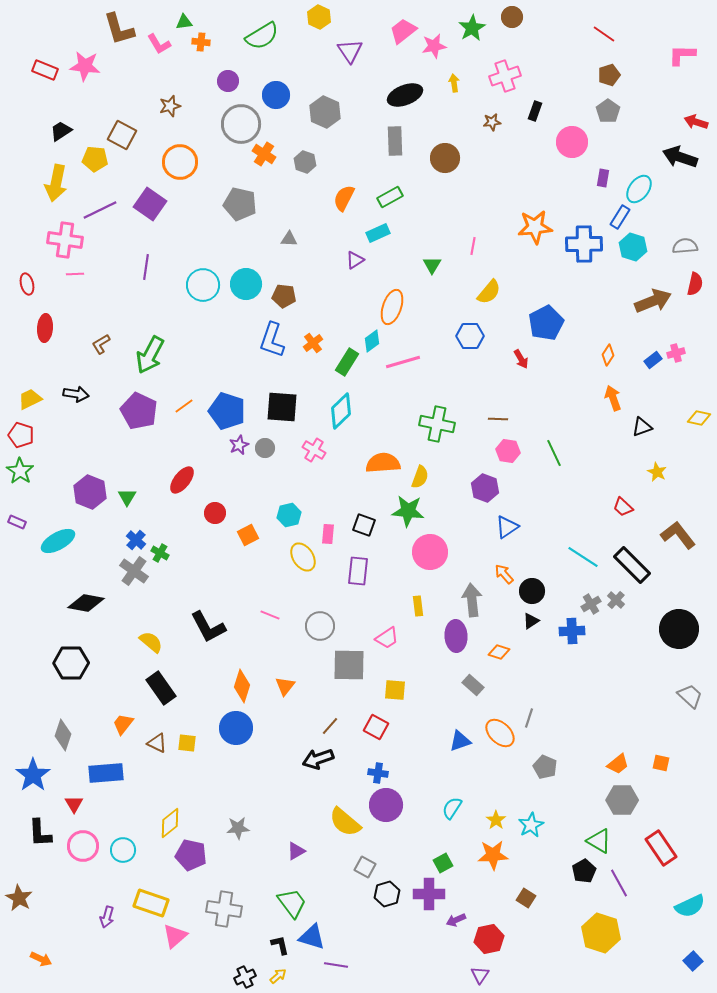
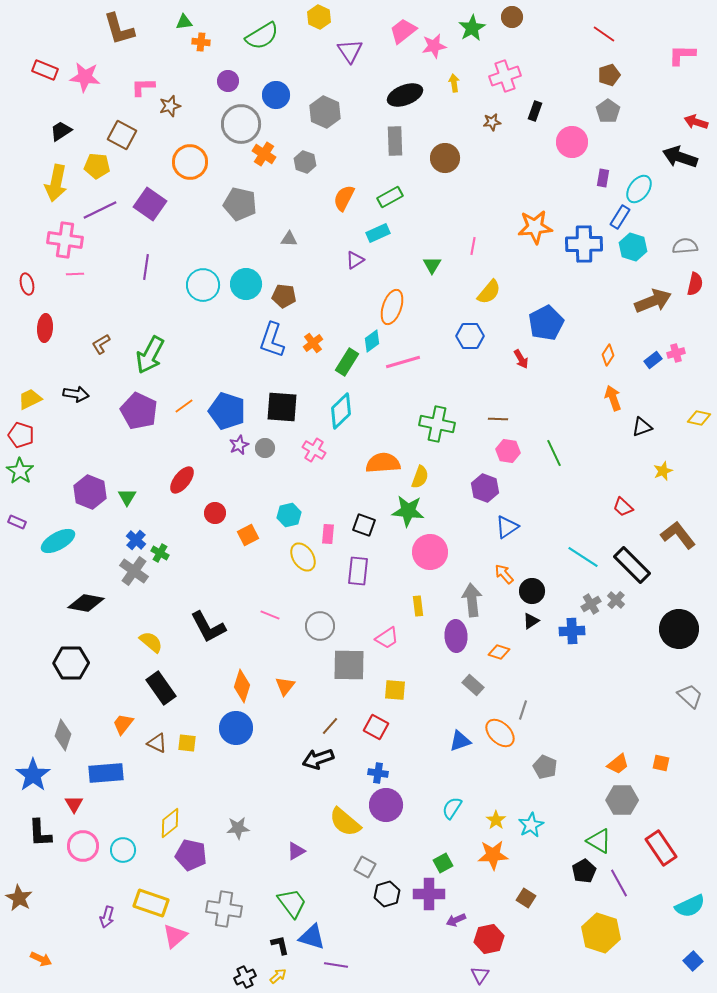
pink L-shape at (159, 44): moved 16 px left, 43 px down; rotated 120 degrees clockwise
pink star at (85, 66): moved 11 px down
yellow pentagon at (95, 159): moved 2 px right, 7 px down
orange circle at (180, 162): moved 10 px right
yellow star at (657, 472): moved 6 px right, 1 px up; rotated 24 degrees clockwise
gray line at (529, 718): moved 6 px left, 8 px up
